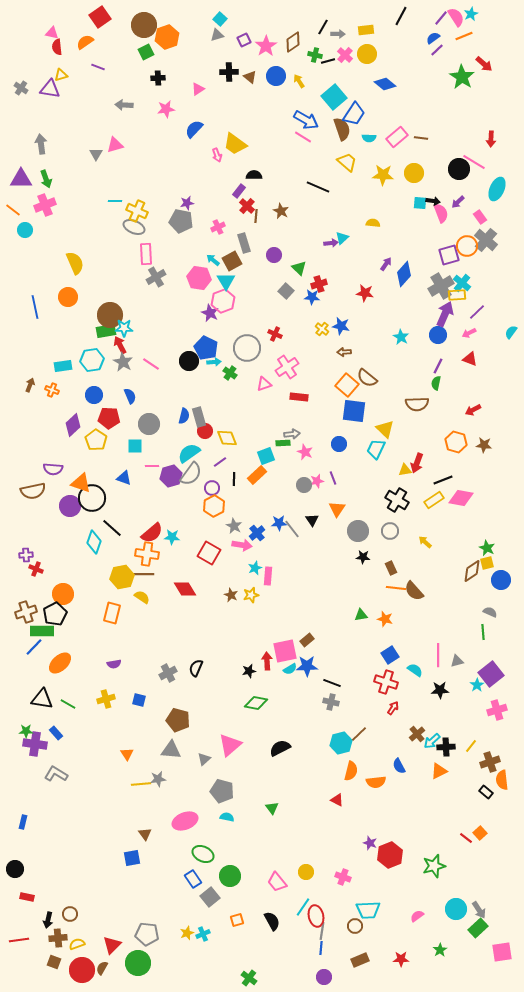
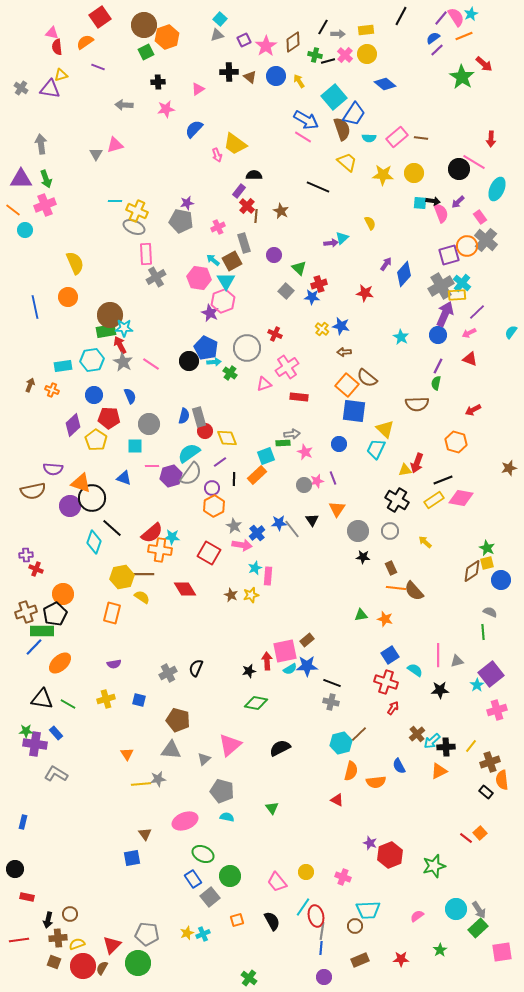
black cross at (158, 78): moved 4 px down
yellow semicircle at (373, 223): moved 3 px left; rotated 56 degrees clockwise
brown star at (484, 445): moved 25 px right, 23 px down; rotated 21 degrees counterclockwise
orange cross at (147, 554): moved 13 px right, 4 px up
red circle at (82, 970): moved 1 px right, 4 px up
